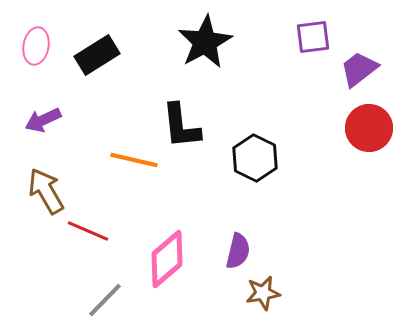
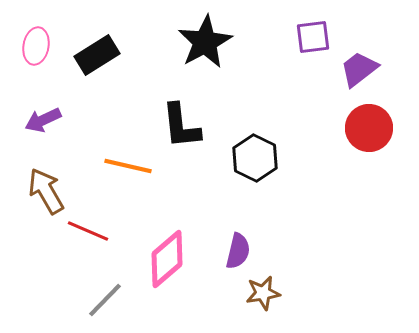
orange line: moved 6 px left, 6 px down
